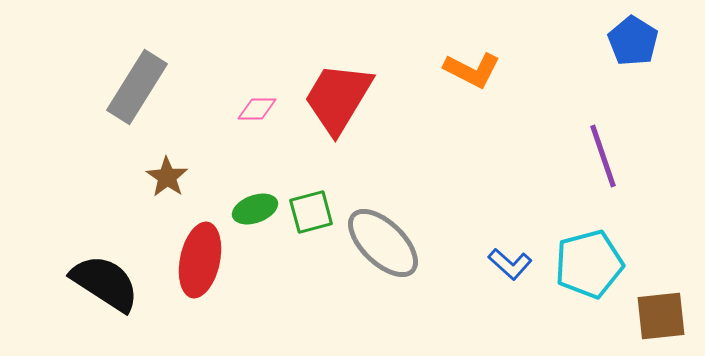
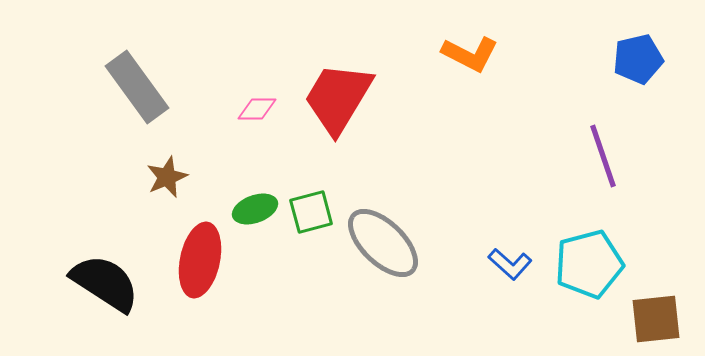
blue pentagon: moved 5 px right, 18 px down; rotated 27 degrees clockwise
orange L-shape: moved 2 px left, 16 px up
gray rectangle: rotated 68 degrees counterclockwise
brown star: rotated 15 degrees clockwise
brown square: moved 5 px left, 3 px down
